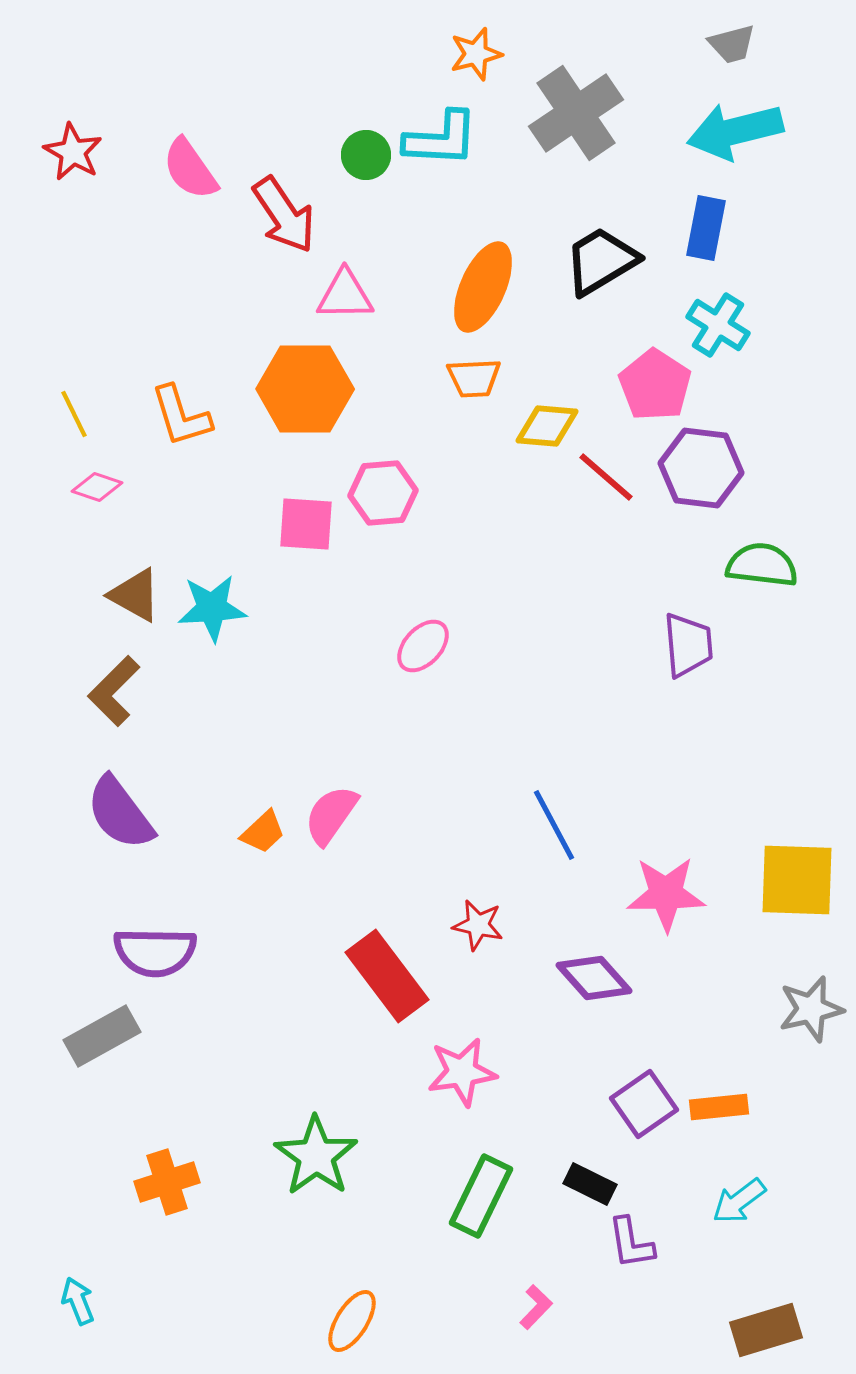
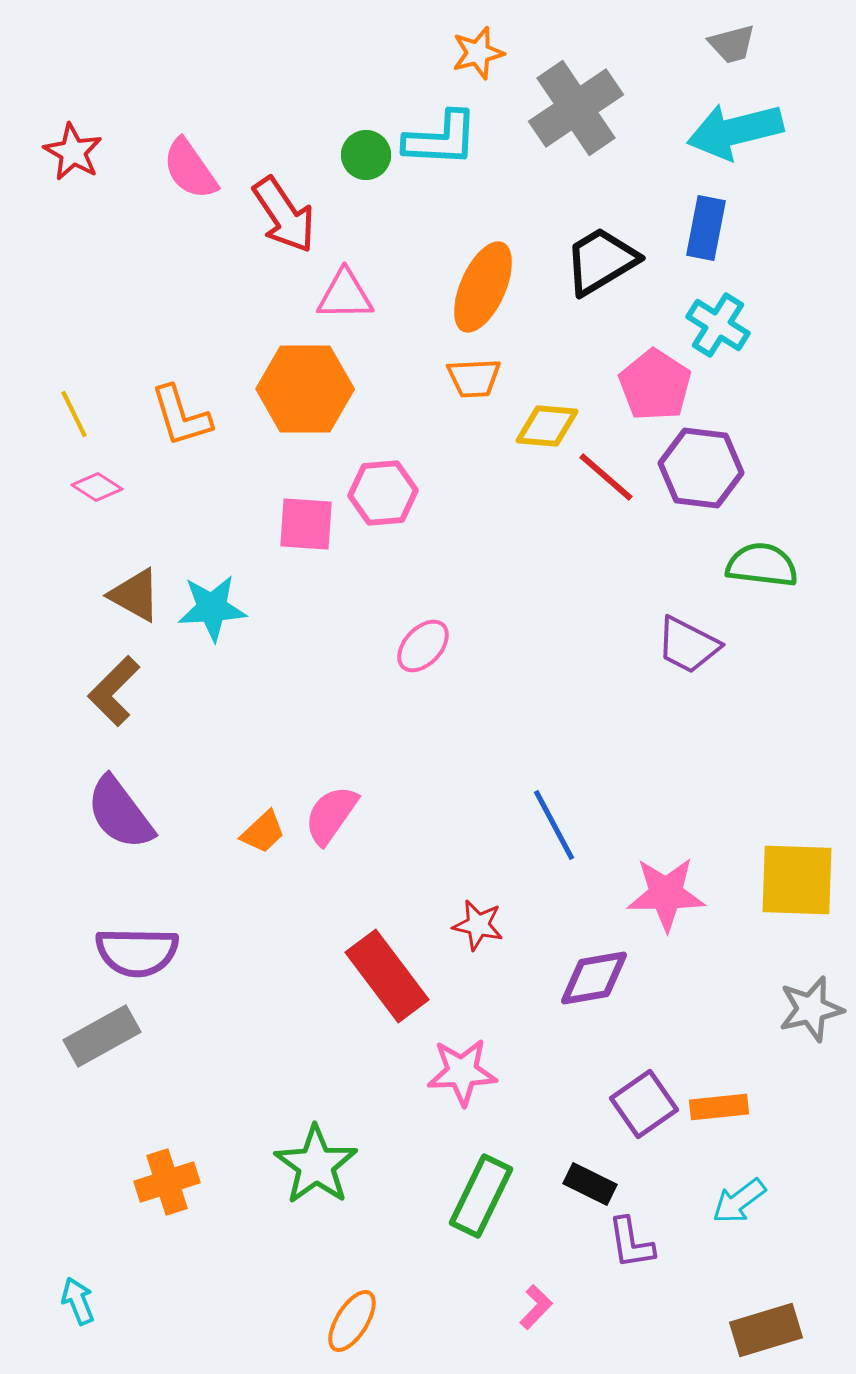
orange star at (476, 54): moved 2 px right, 1 px up
gray cross at (576, 113): moved 5 px up
pink diamond at (97, 487): rotated 15 degrees clockwise
purple trapezoid at (688, 645): rotated 122 degrees clockwise
purple semicircle at (155, 952): moved 18 px left
purple diamond at (594, 978): rotated 58 degrees counterclockwise
pink star at (462, 1072): rotated 6 degrees clockwise
green star at (316, 1156): moved 9 px down
